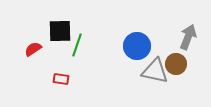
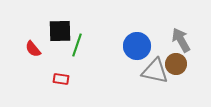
gray arrow: moved 7 px left, 3 px down; rotated 50 degrees counterclockwise
red semicircle: rotated 96 degrees counterclockwise
